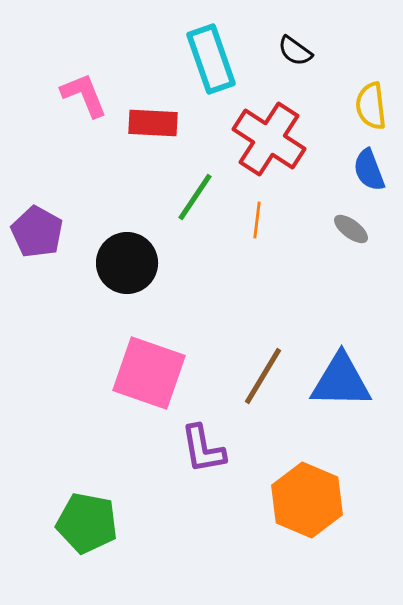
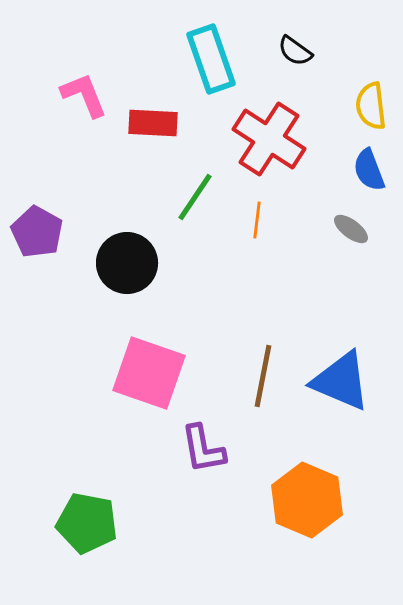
brown line: rotated 20 degrees counterclockwise
blue triangle: rotated 22 degrees clockwise
